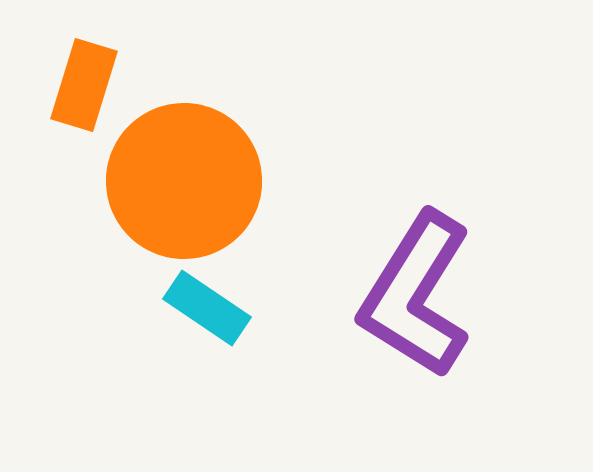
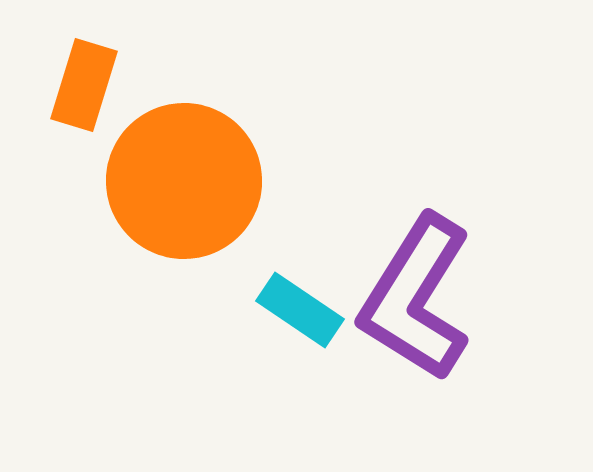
purple L-shape: moved 3 px down
cyan rectangle: moved 93 px right, 2 px down
